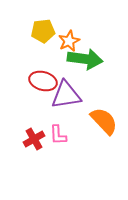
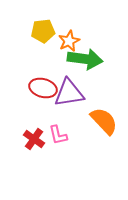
red ellipse: moved 7 px down
purple triangle: moved 3 px right, 2 px up
pink L-shape: rotated 10 degrees counterclockwise
red cross: rotated 25 degrees counterclockwise
